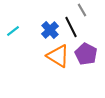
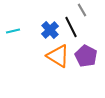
cyan line: rotated 24 degrees clockwise
purple pentagon: moved 2 px down
